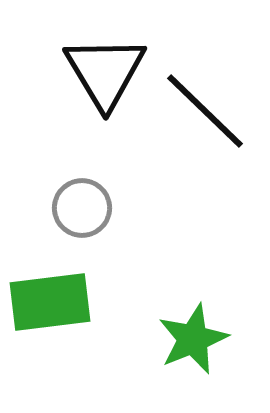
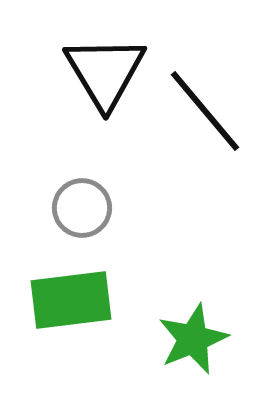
black line: rotated 6 degrees clockwise
green rectangle: moved 21 px right, 2 px up
